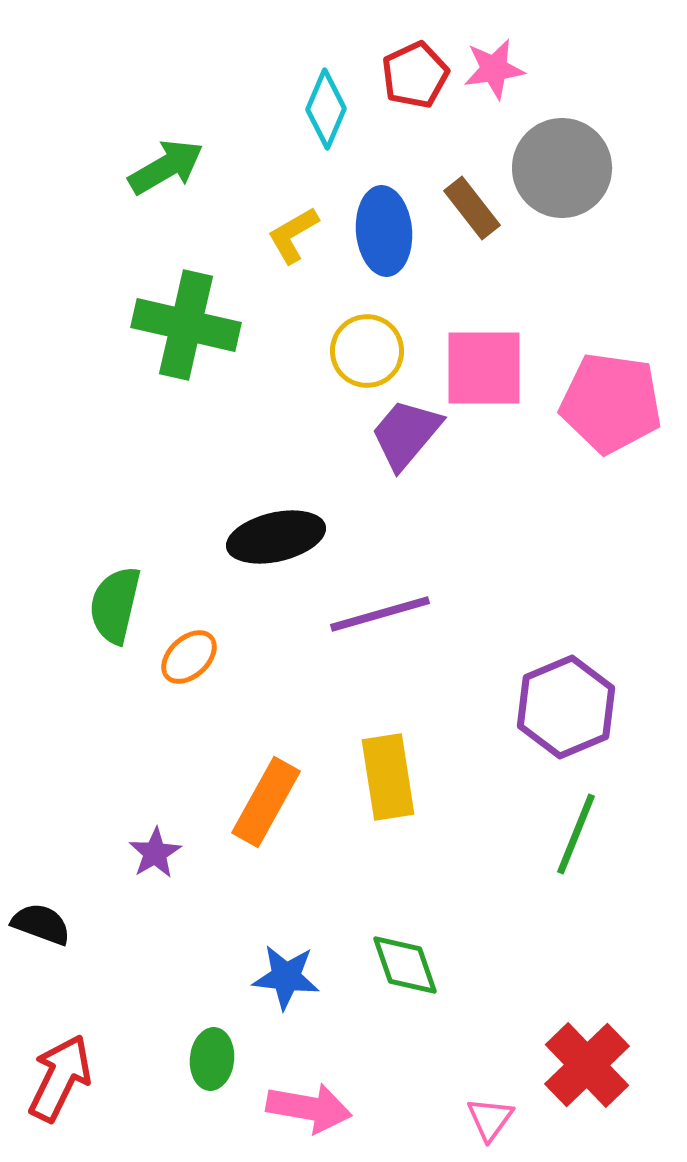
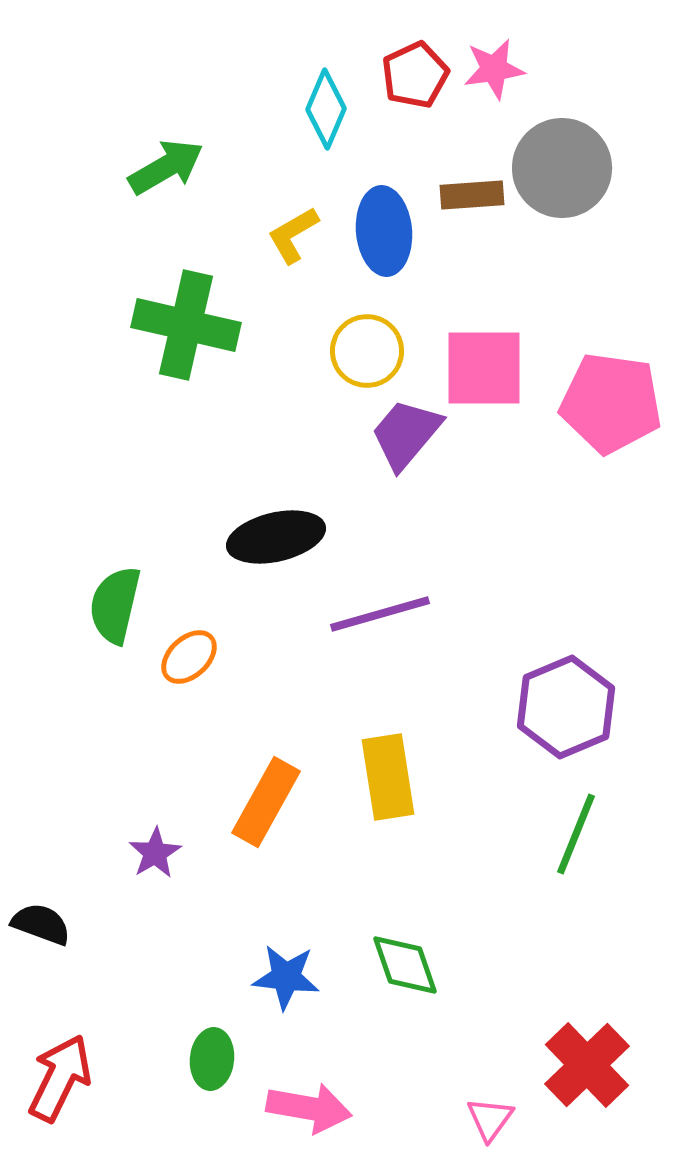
brown rectangle: moved 13 px up; rotated 56 degrees counterclockwise
